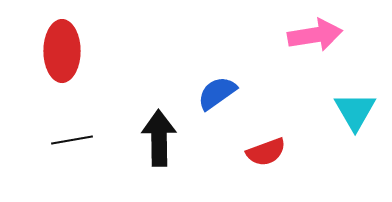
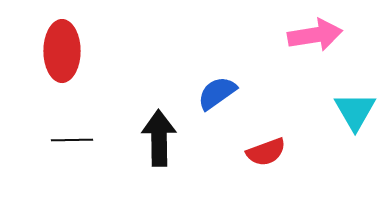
black line: rotated 9 degrees clockwise
